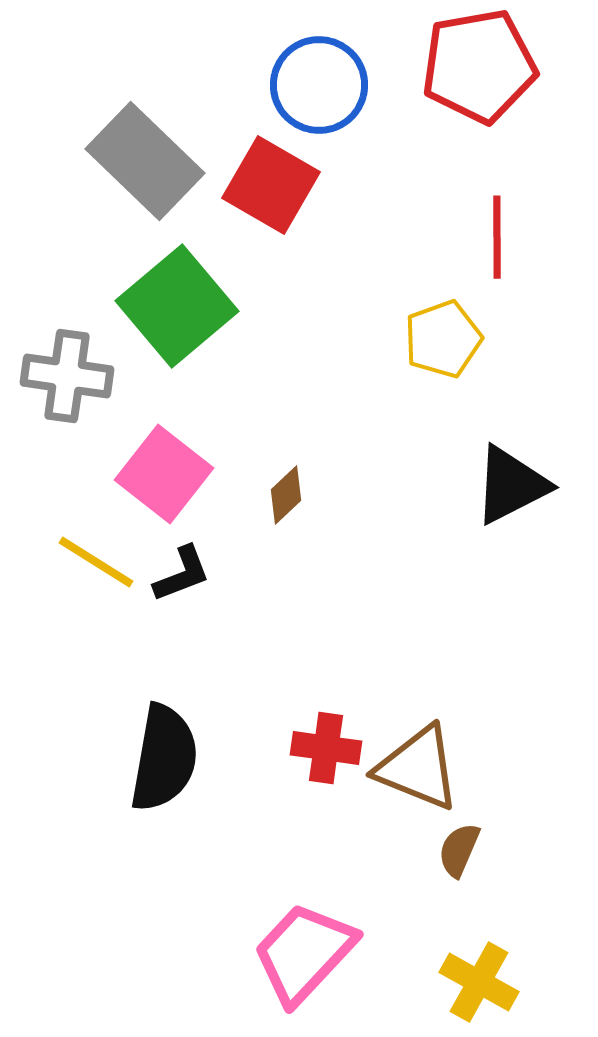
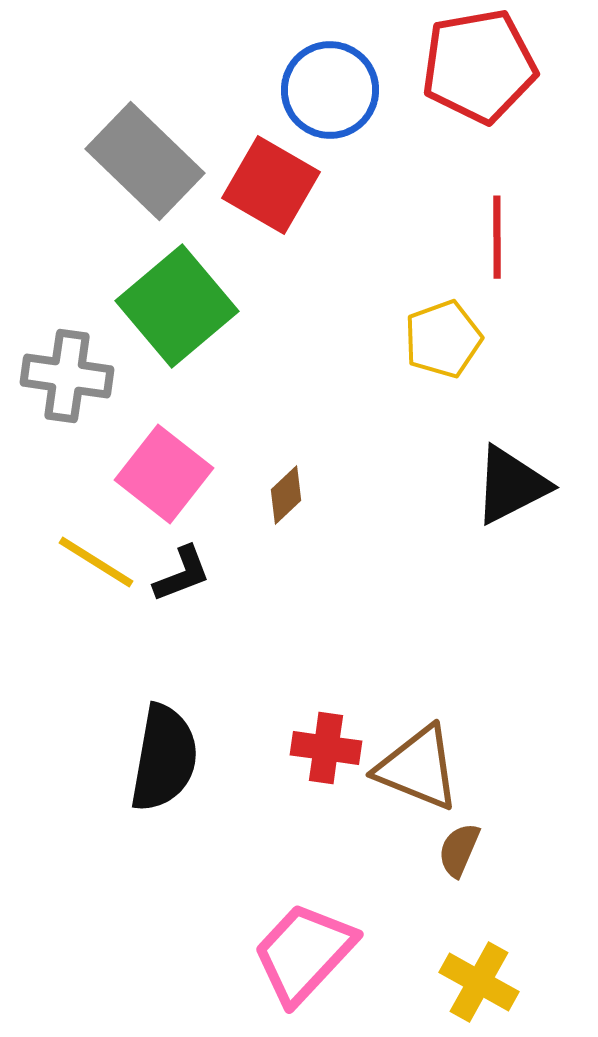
blue circle: moved 11 px right, 5 px down
